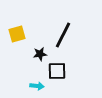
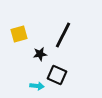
yellow square: moved 2 px right
black square: moved 4 px down; rotated 24 degrees clockwise
